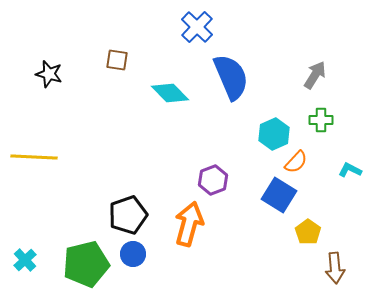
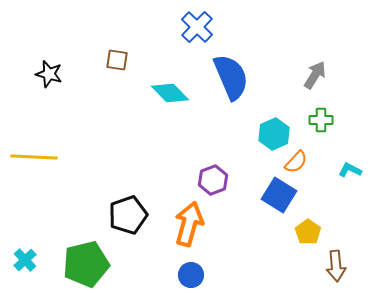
blue circle: moved 58 px right, 21 px down
brown arrow: moved 1 px right, 2 px up
